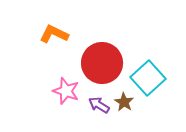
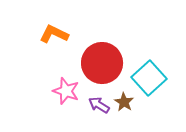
cyan square: moved 1 px right
